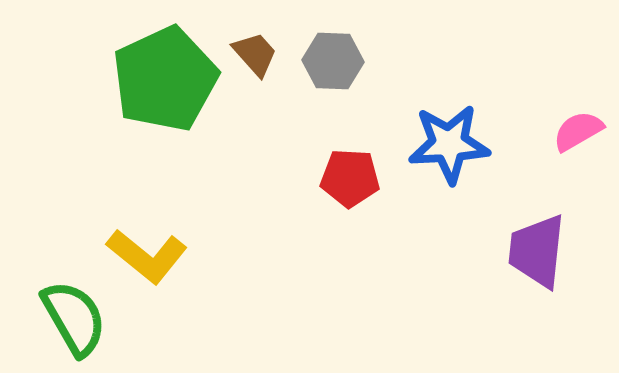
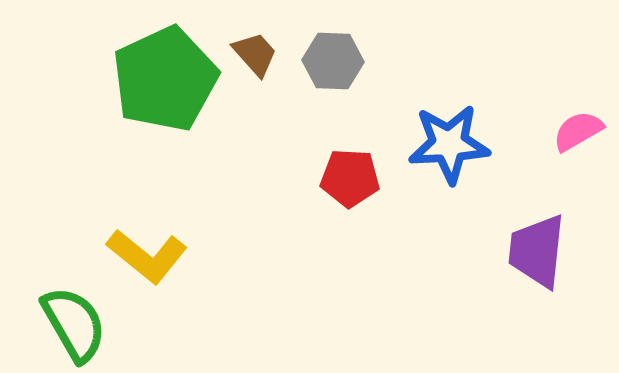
green semicircle: moved 6 px down
